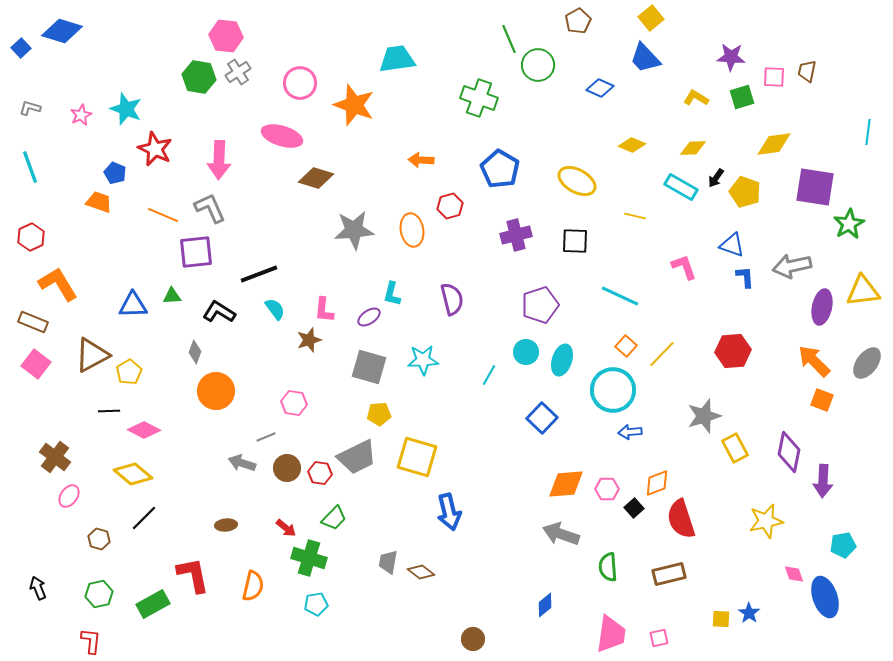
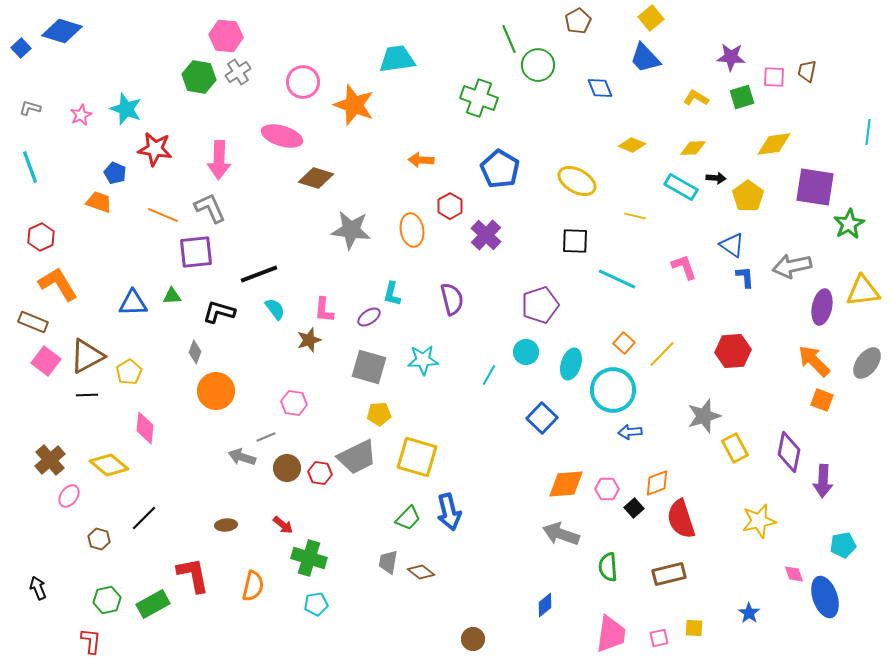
pink circle at (300, 83): moved 3 px right, 1 px up
blue diamond at (600, 88): rotated 44 degrees clockwise
red star at (155, 149): rotated 16 degrees counterclockwise
black arrow at (716, 178): rotated 120 degrees counterclockwise
yellow pentagon at (745, 192): moved 3 px right, 4 px down; rotated 16 degrees clockwise
red hexagon at (450, 206): rotated 15 degrees counterclockwise
gray star at (354, 230): moved 3 px left; rotated 12 degrees clockwise
purple cross at (516, 235): moved 30 px left; rotated 32 degrees counterclockwise
red hexagon at (31, 237): moved 10 px right
blue triangle at (732, 245): rotated 16 degrees clockwise
cyan line at (620, 296): moved 3 px left, 17 px up
blue triangle at (133, 305): moved 2 px up
black L-shape at (219, 312): rotated 16 degrees counterclockwise
orange square at (626, 346): moved 2 px left, 3 px up
brown triangle at (92, 355): moved 5 px left, 1 px down
cyan ellipse at (562, 360): moved 9 px right, 4 px down
pink square at (36, 364): moved 10 px right, 3 px up
black line at (109, 411): moved 22 px left, 16 px up
pink diamond at (144, 430): moved 1 px right, 2 px up; rotated 68 degrees clockwise
brown cross at (55, 457): moved 5 px left, 3 px down; rotated 12 degrees clockwise
gray arrow at (242, 463): moved 6 px up
yellow diamond at (133, 474): moved 24 px left, 9 px up
green trapezoid at (334, 518): moved 74 px right
yellow star at (766, 521): moved 7 px left
red arrow at (286, 528): moved 3 px left, 3 px up
green hexagon at (99, 594): moved 8 px right, 6 px down
yellow square at (721, 619): moved 27 px left, 9 px down
